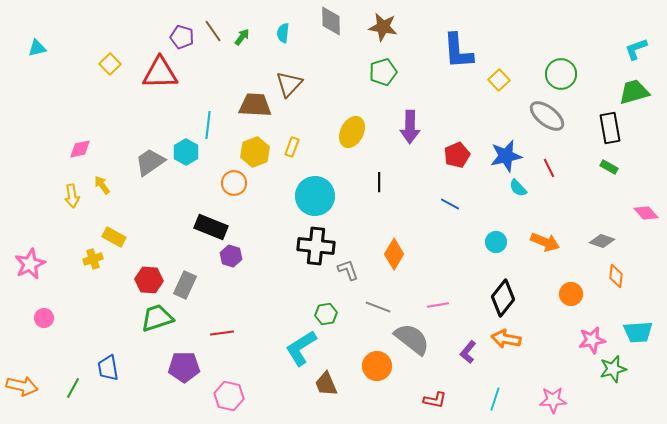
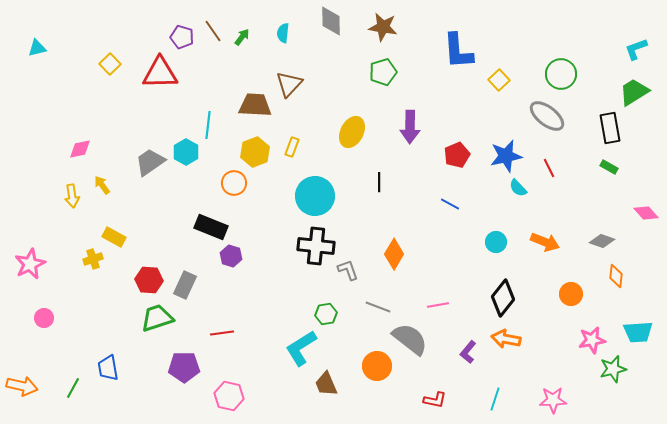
green trapezoid at (634, 92): rotated 16 degrees counterclockwise
gray semicircle at (412, 339): moved 2 px left
